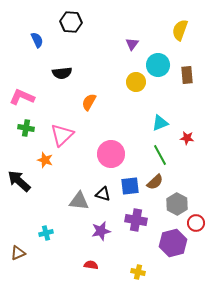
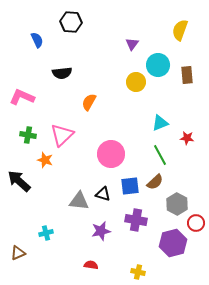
green cross: moved 2 px right, 7 px down
